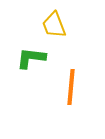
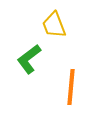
green L-shape: moved 2 px left, 1 px down; rotated 44 degrees counterclockwise
